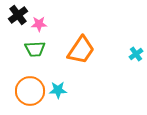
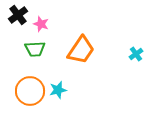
pink star: moved 2 px right; rotated 21 degrees clockwise
cyan star: rotated 12 degrees counterclockwise
